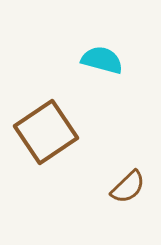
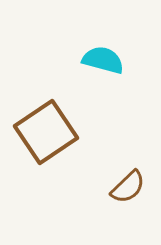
cyan semicircle: moved 1 px right
